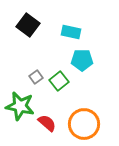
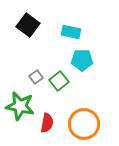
red semicircle: rotated 60 degrees clockwise
